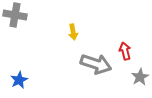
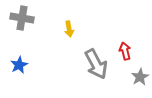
gray cross: moved 7 px right, 3 px down
yellow arrow: moved 4 px left, 3 px up
gray arrow: rotated 44 degrees clockwise
blue star: moved 15 px up
